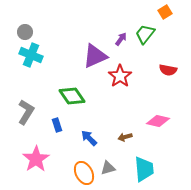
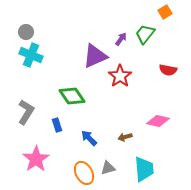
gray circle: moved 1 px right
